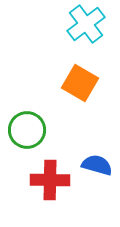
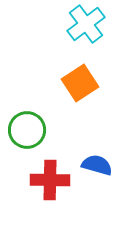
orange square: rotated 27 degrees clockwise
